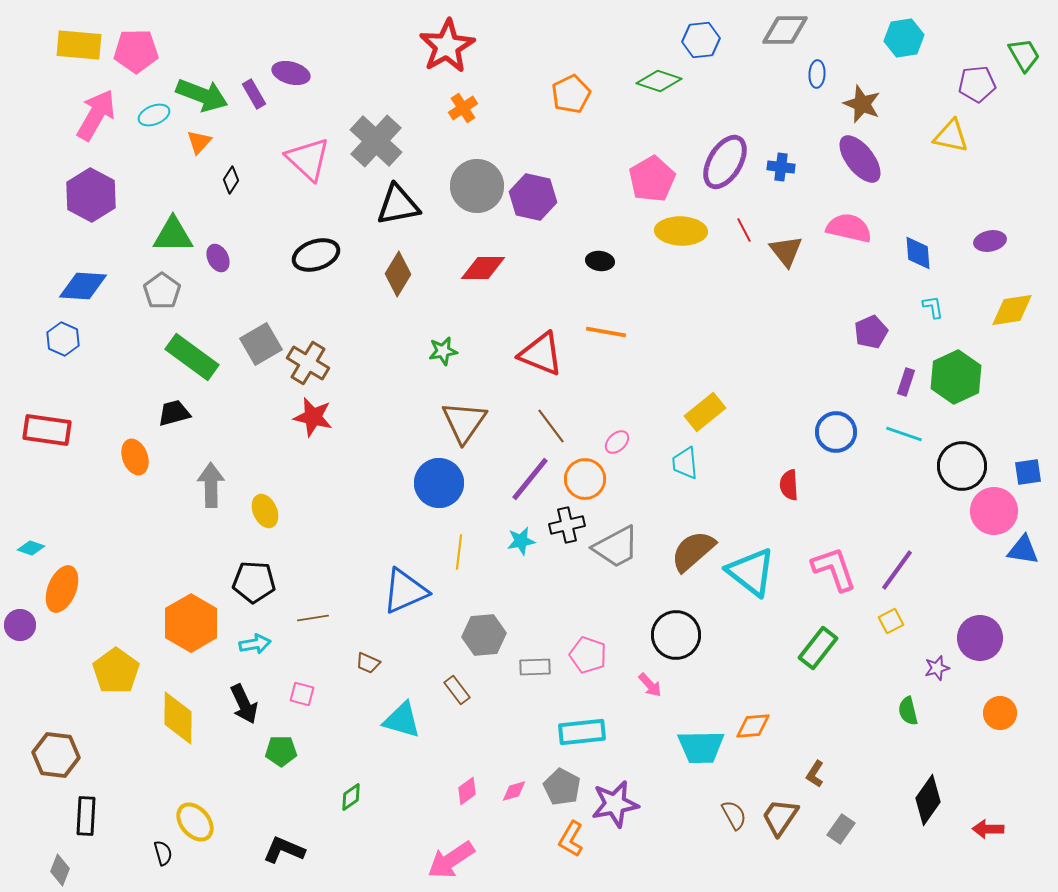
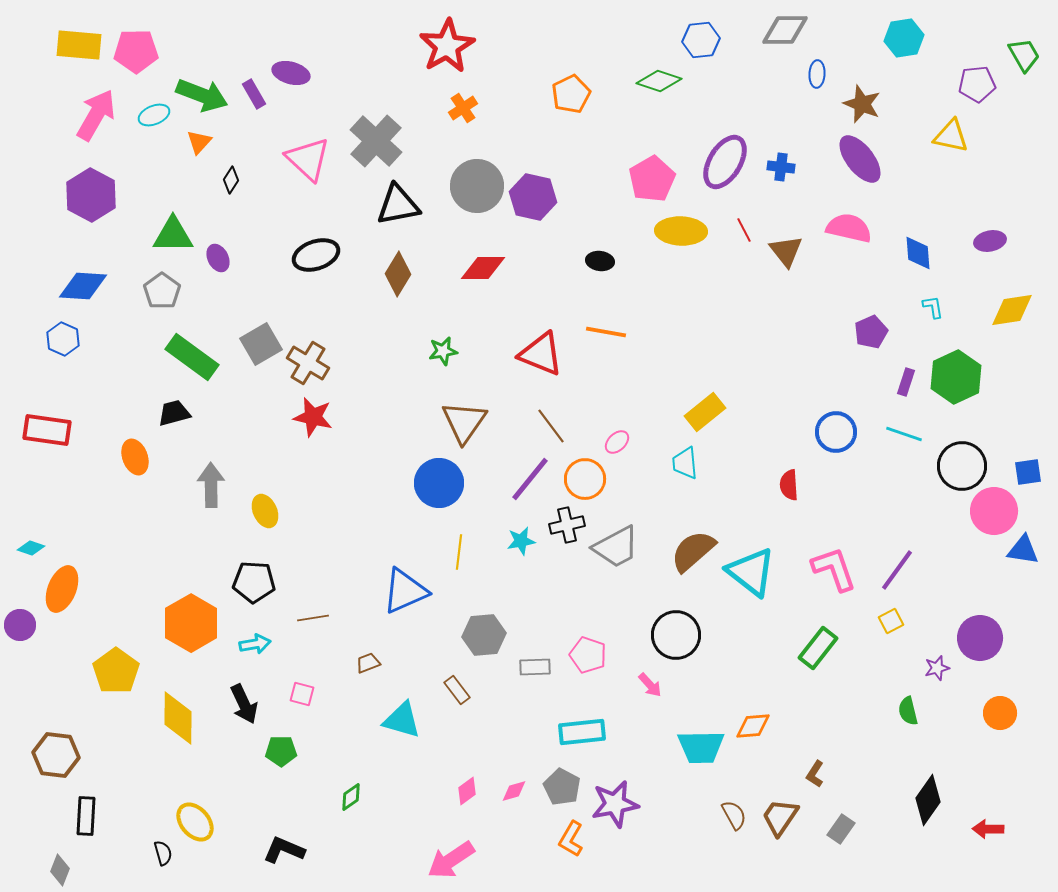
brown trapezoid at (368, 663): rotated 135 degrees clockwise
